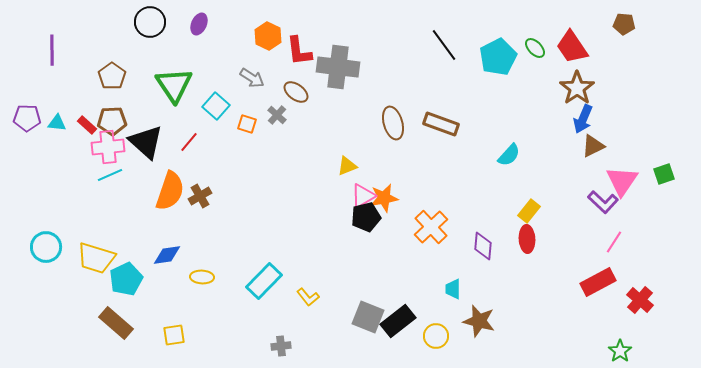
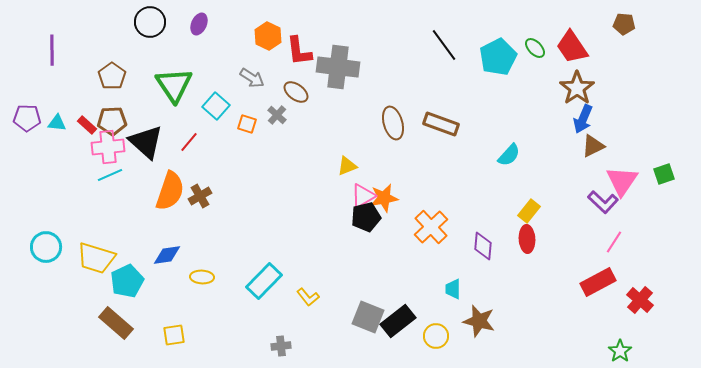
cyan pentagon at (126, 279): moved 1 px right, 2 px down
